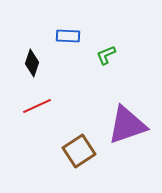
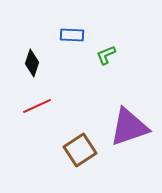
blue rectangle: moved 4 px right, 1 px up
purple triangle: moved 2 px right, 2 px down
brown square: moved 1 px right, 1 px up
